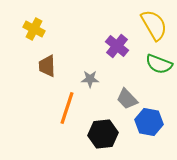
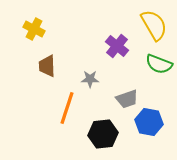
gray trapezoid: rotated 65 degrees counterclockwise
